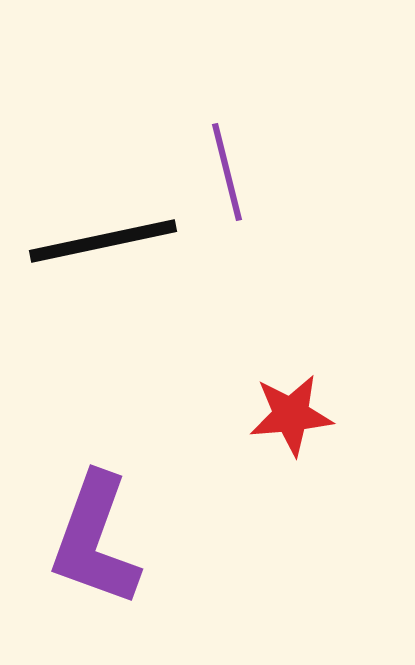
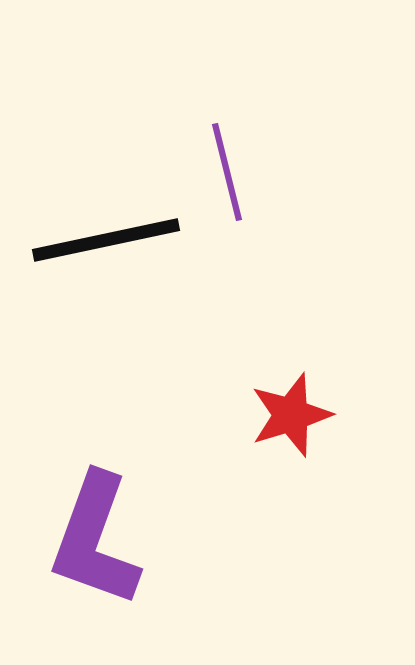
black line: moved 3 px right, 1 px up
red star: rotated 12 degrees counterclockwise
